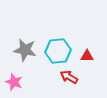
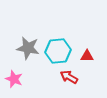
gray star: moved 3 px right, 2 px up
pink star: moved 3 px up
